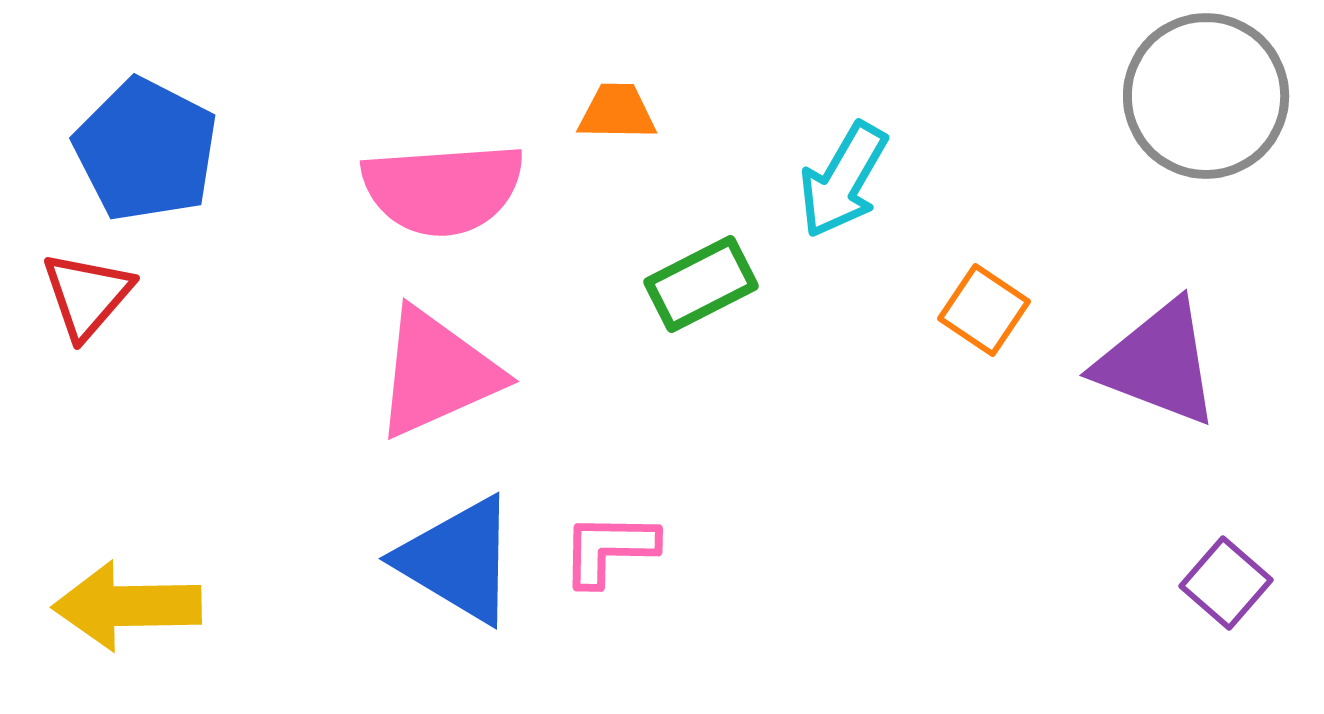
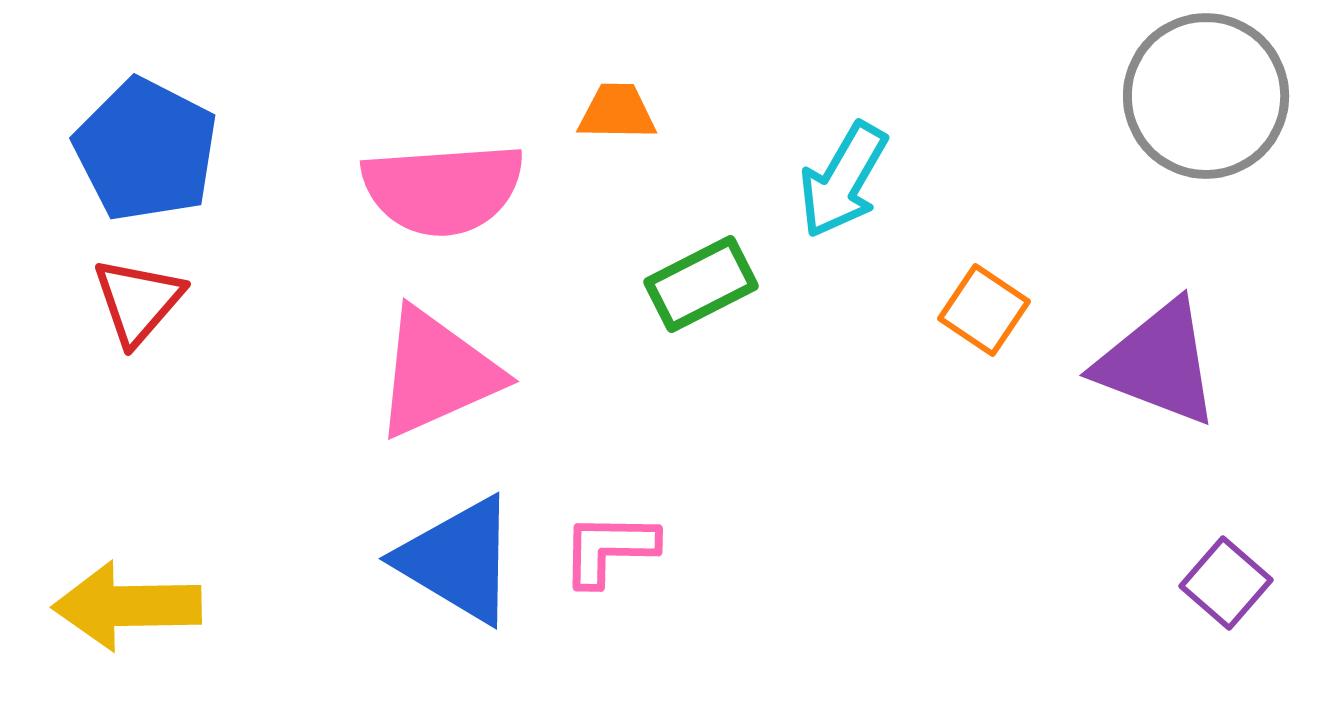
red triangle: moved 51 px right, 6 px down
